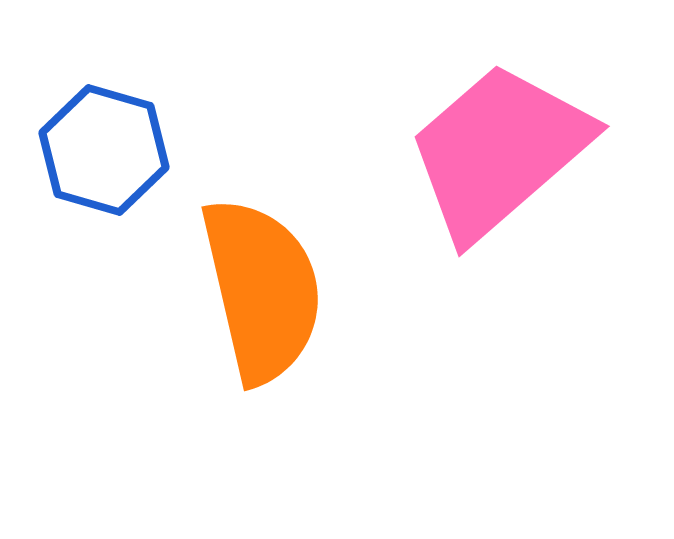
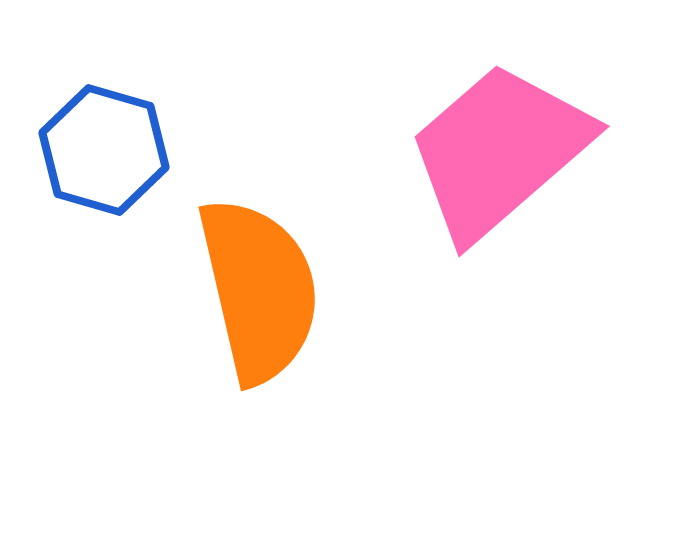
orange semicircle: moved 3 px left
